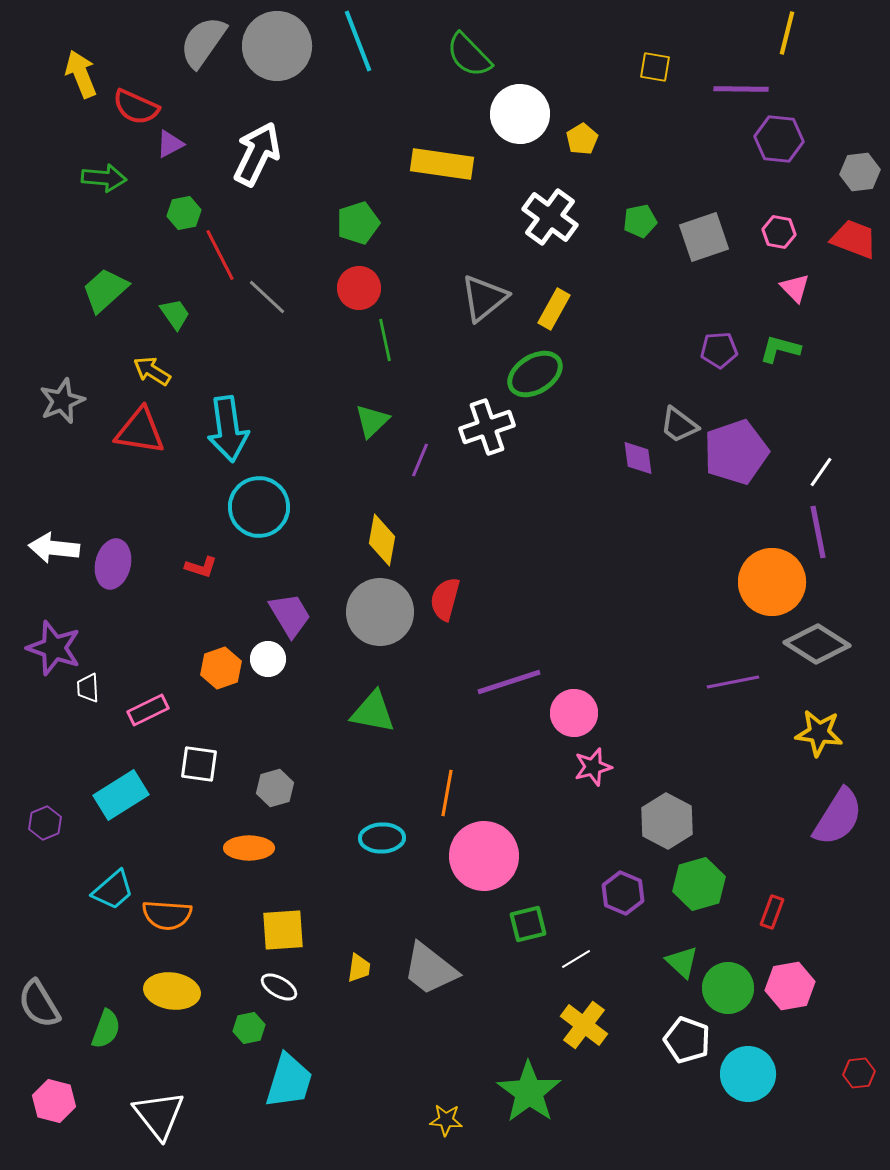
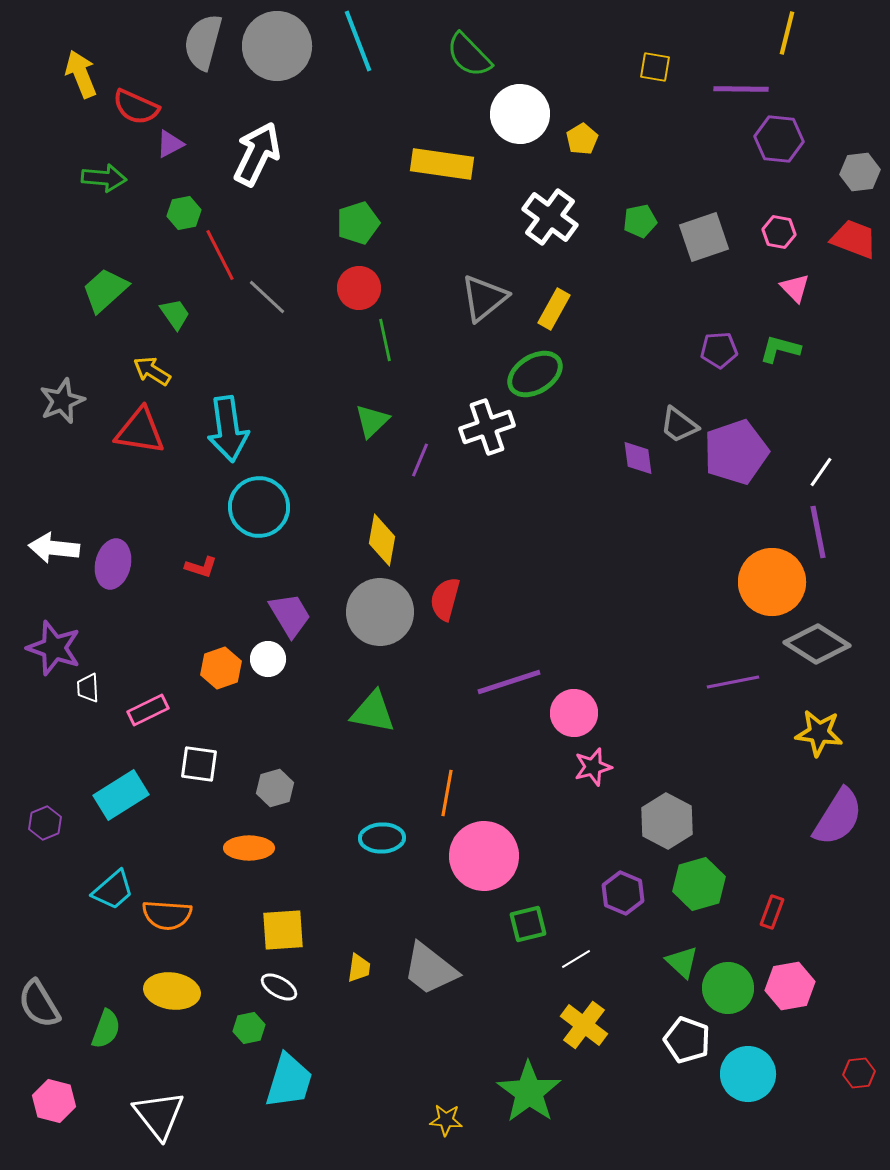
gray semicircle at (203, 42): rotated 20 degrees counterclockwise
